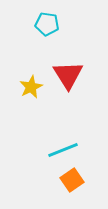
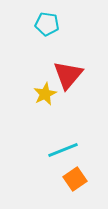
red triangle: rotated 12 degrees clockwise
yellow star: moved 14 px right, 7 px down
orange square: moved 3 px right, 1 px up
